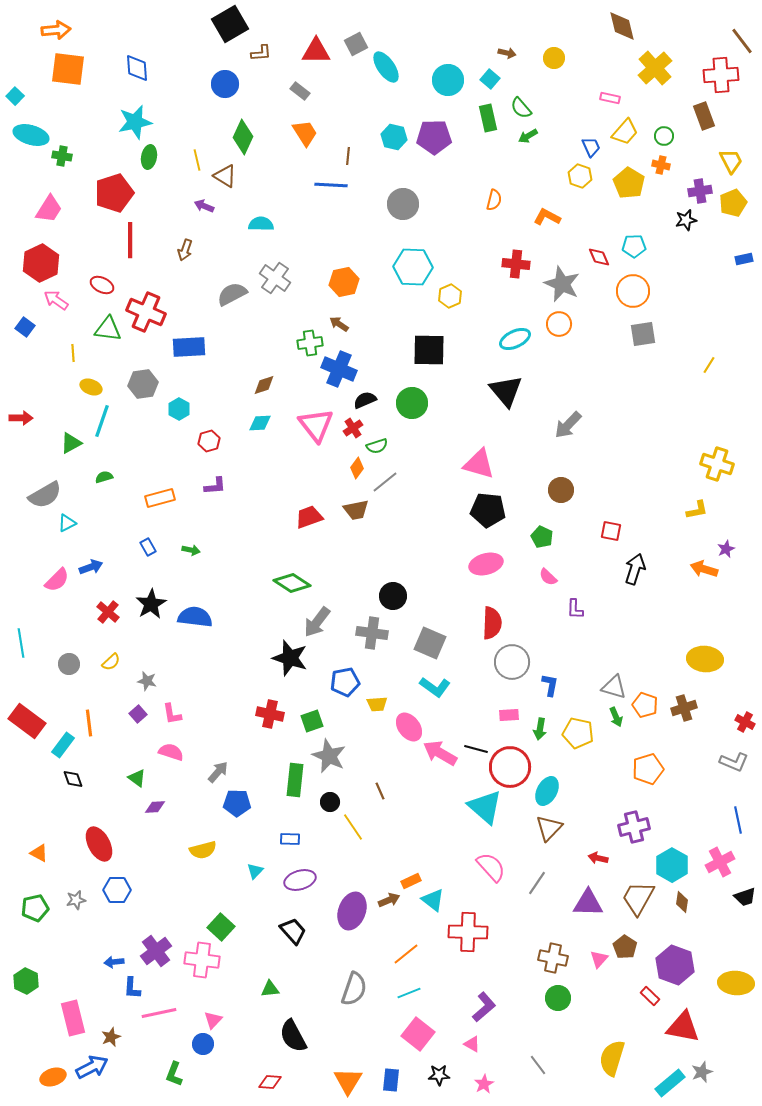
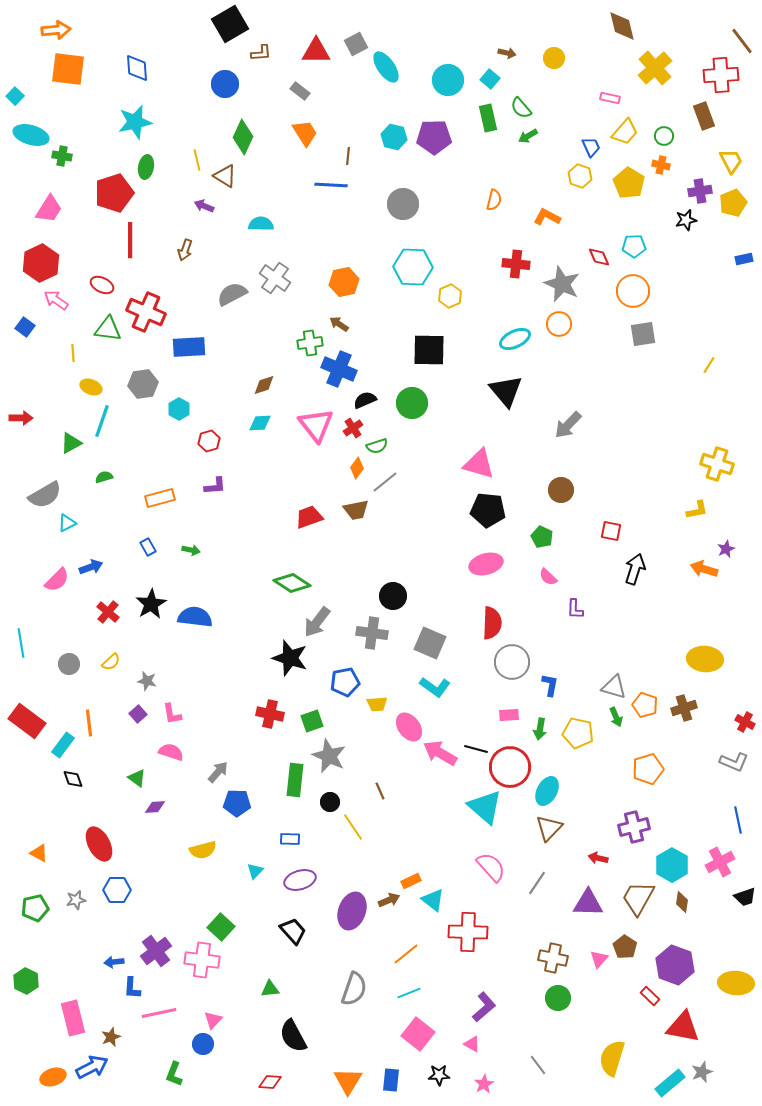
green ellipse at (149, 157): moved 3 px left, 10 px down
